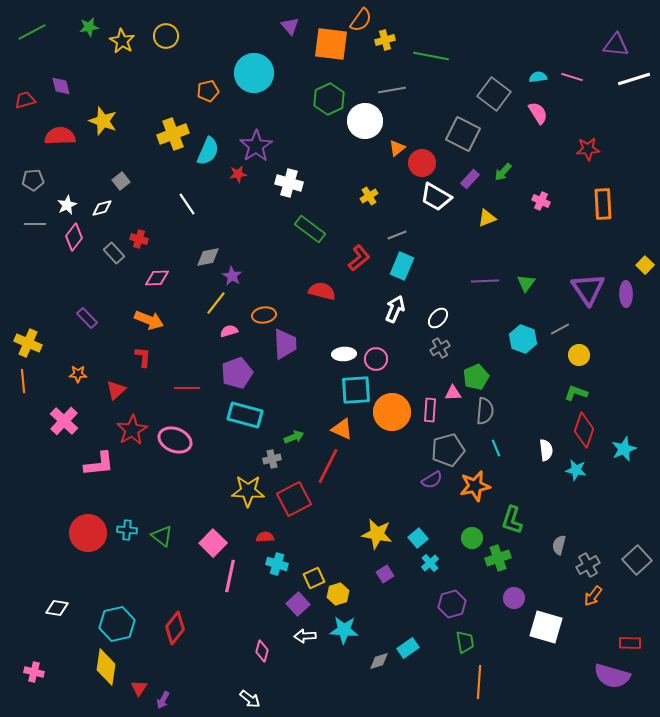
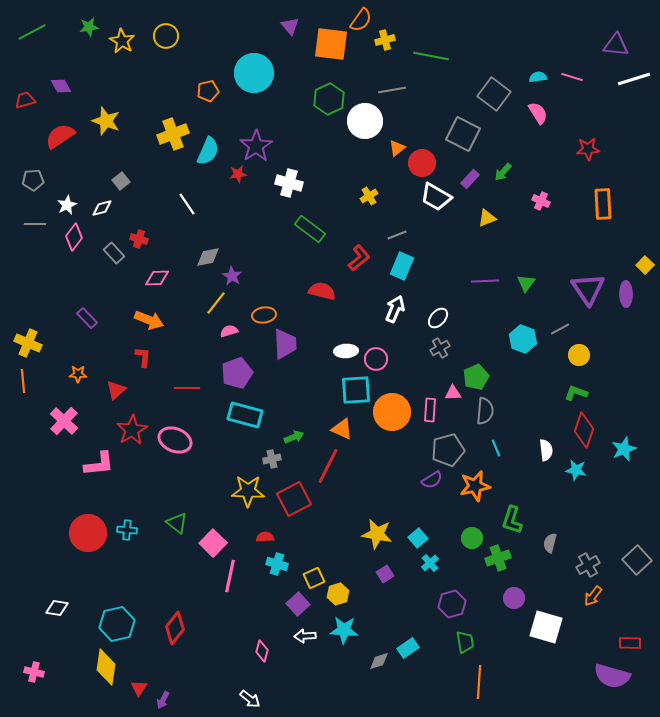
purple diamond at (61, 86): rotated 15 degrees counterclockwise
yellow star at (103, 121): moved 3 px right
red semicircle at (60, 136): rotated 32 degrees counterclockwise
white ellipse at (344, 354): moved 2 px right, 3 px up
green triangle at (162, 536): moved 15 px right, 13 px up
gray semicircle at (559, 545): moved 9 px left, 2 px up
